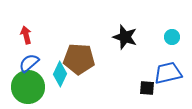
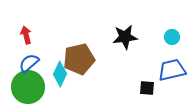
black star: rotated 25 degrees counterclockwise
brown pentagon: rotated 16 degrees counterclockwise
blue trapezoid: moved 4 px right, 3 px up
